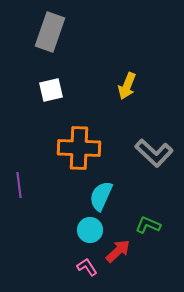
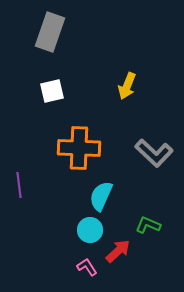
white square: moved 1 px right, 1 px down
